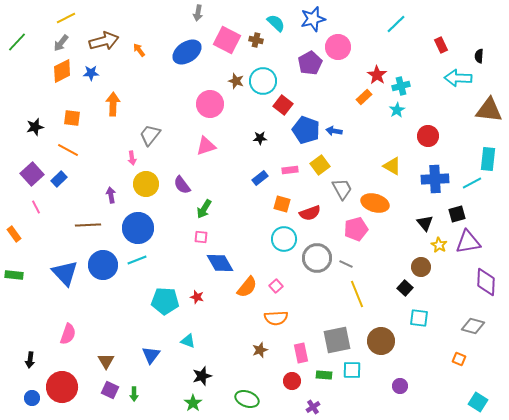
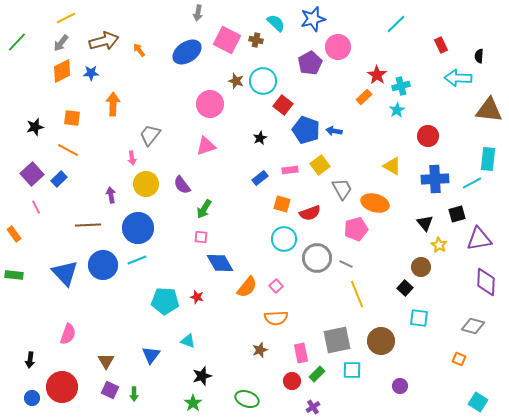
black star at (260, 138): rotated 24 degrees counterclockwise
purple triangle at (468, 242): moved 11 px right, 3 px up
green rectangle at (324, 375): moved 7 px left, 1 px up; rotated 49 degrees counterclockwise
